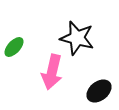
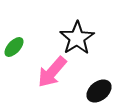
black star: rotated 24 degrees clockwise
pink arrow: rotated 28 degrees clockwise
